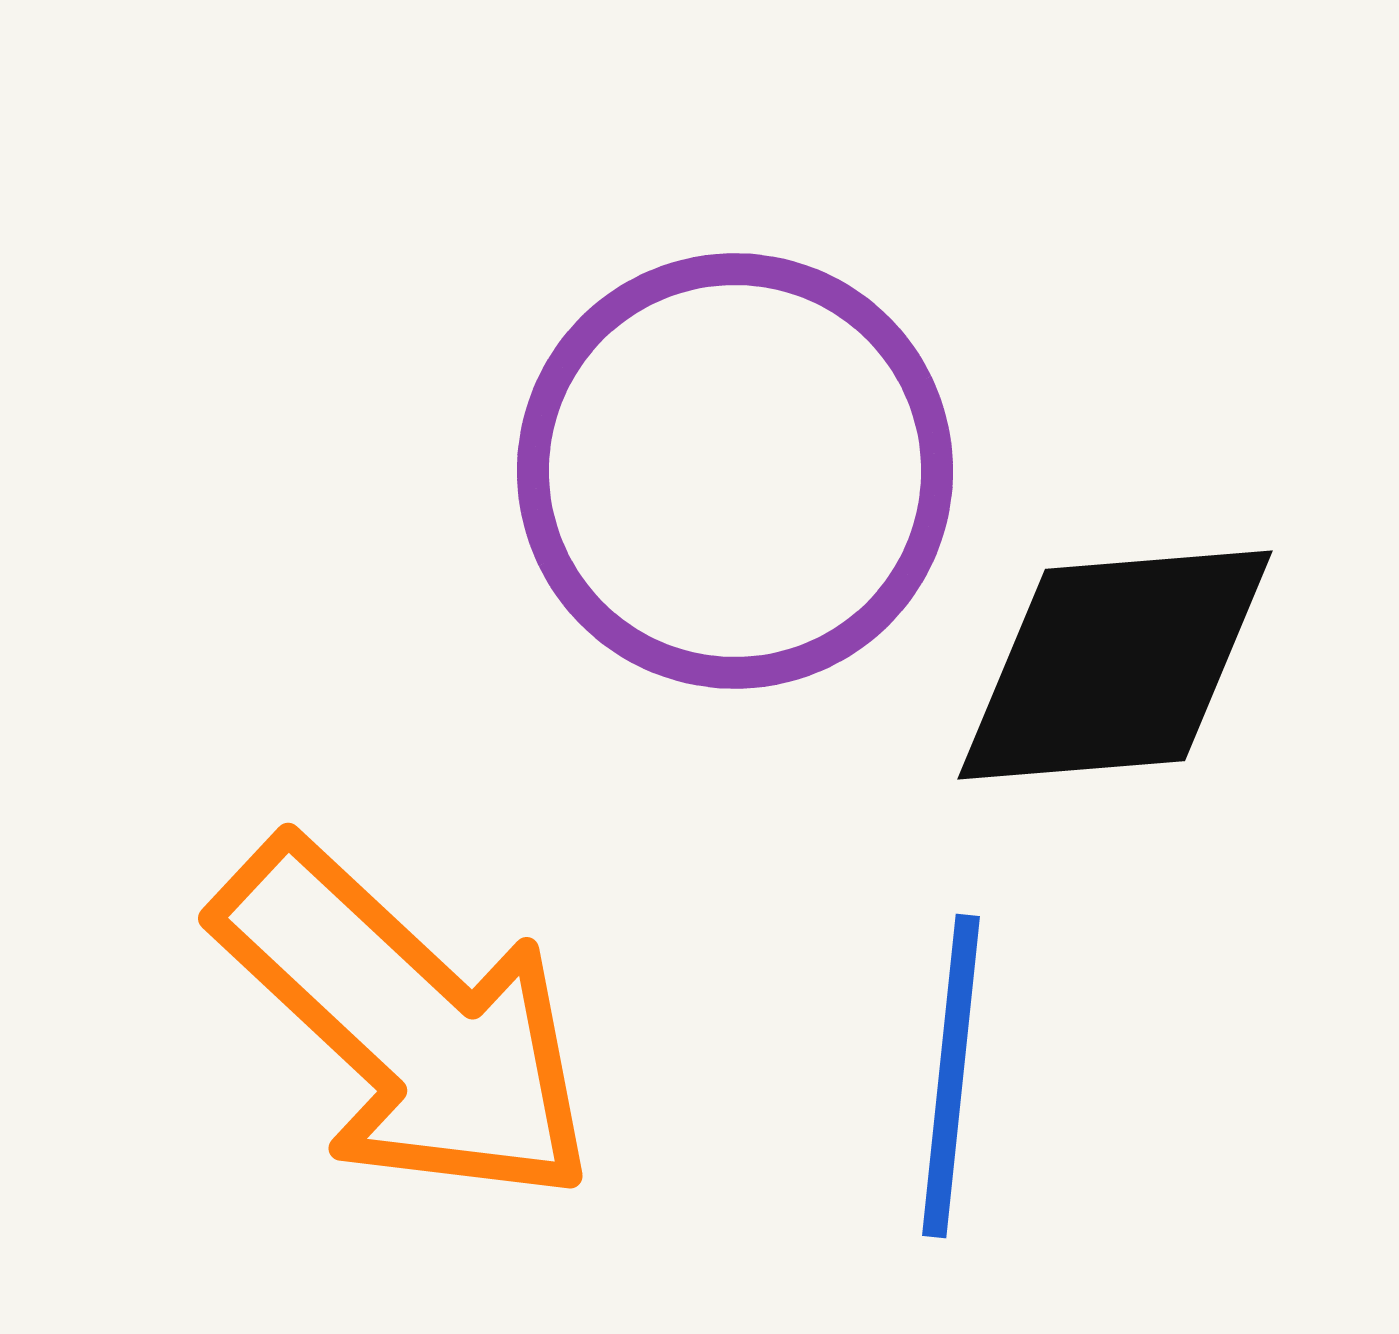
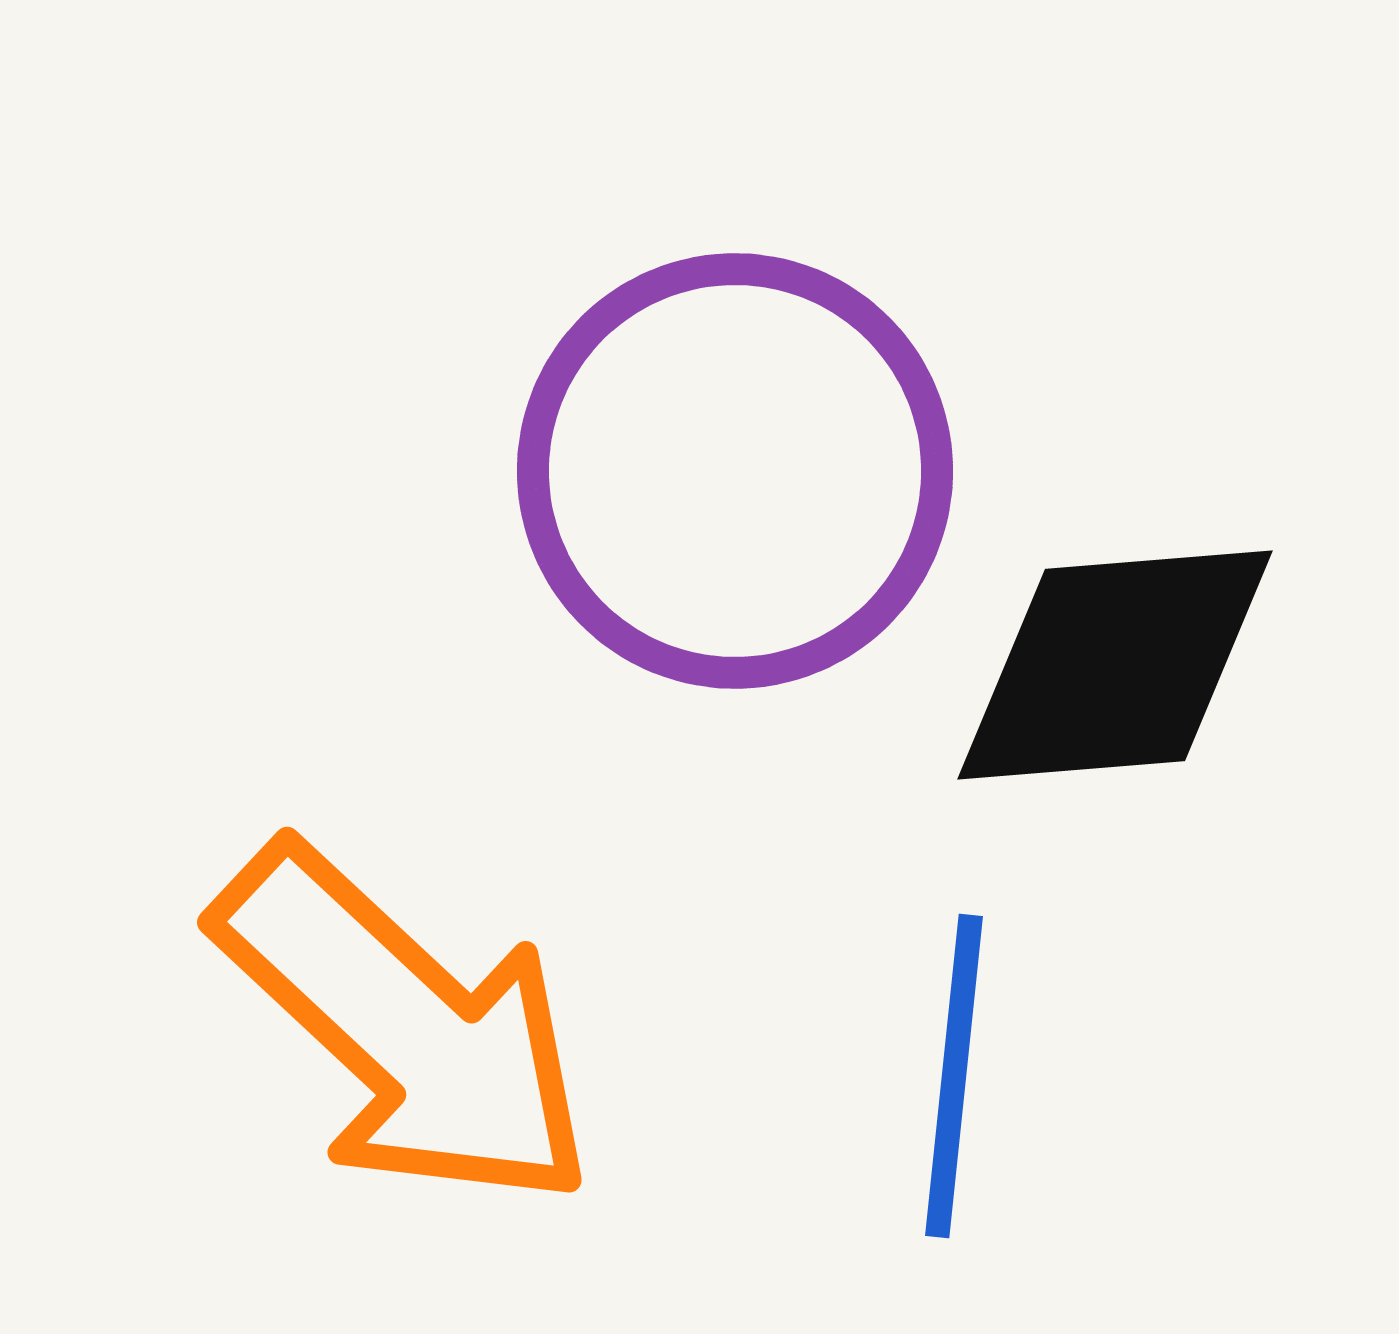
orange arrow: moved 1 px left, 4 px down
blue line: moved 3 px right
